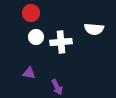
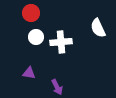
white semicircle: moved 4 px right, 1 px up; rotated 60 degrees clockwise
